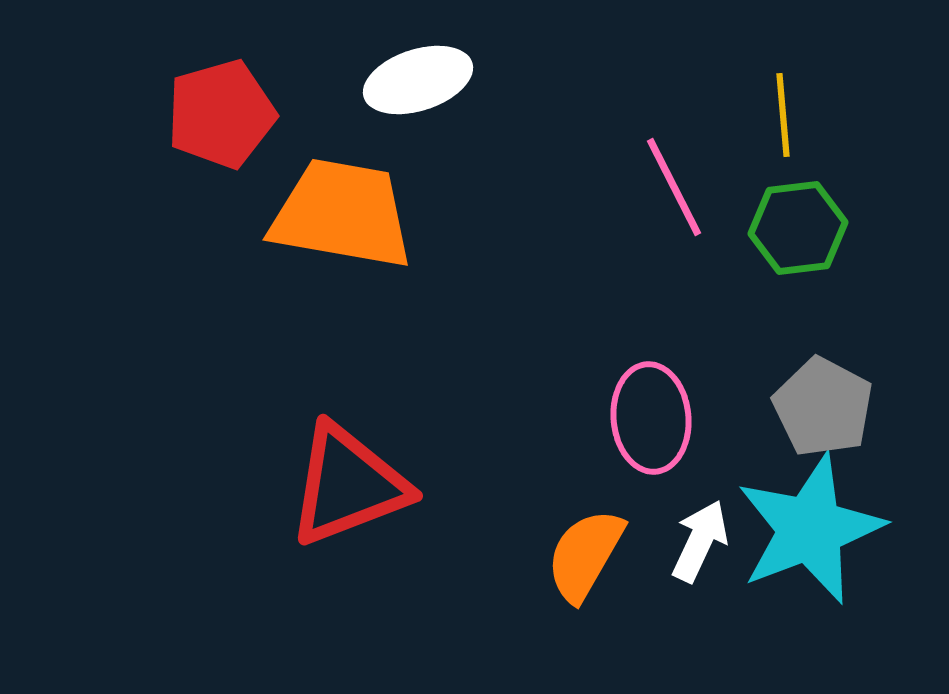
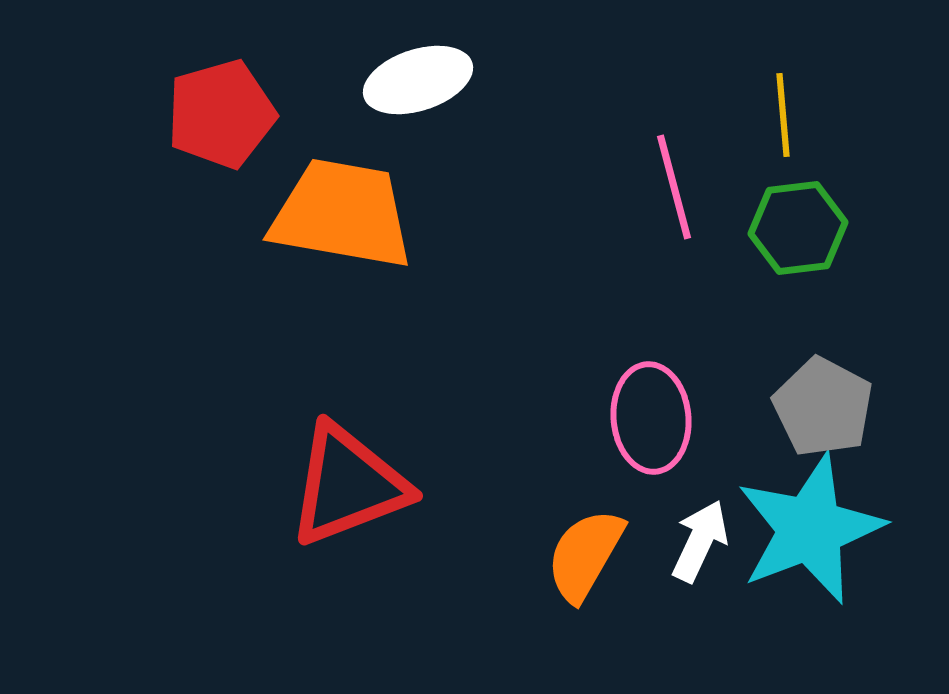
pink line: rotated 12 degrees clockwise
